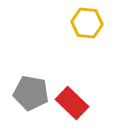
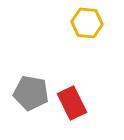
red rectangle: rotated 20 degrees clockwise
